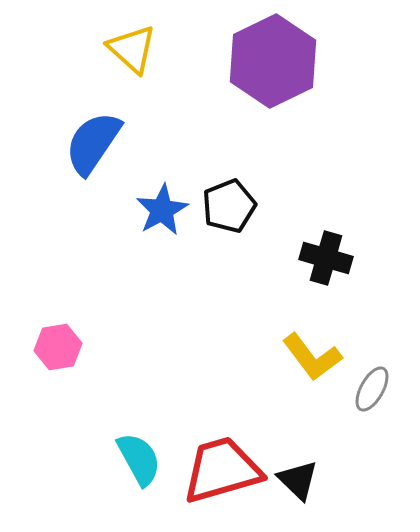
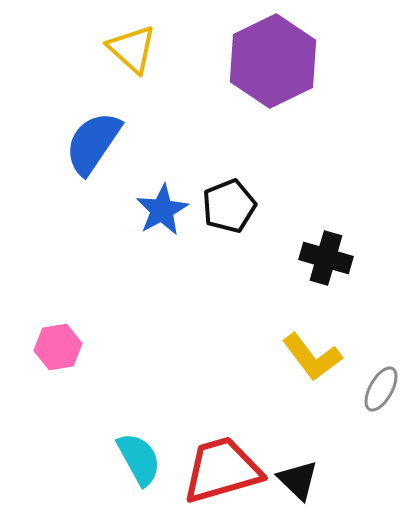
gray ellipse: moved 9 px right
